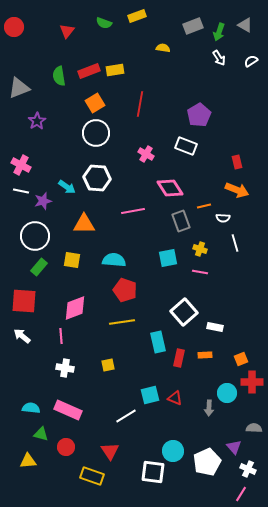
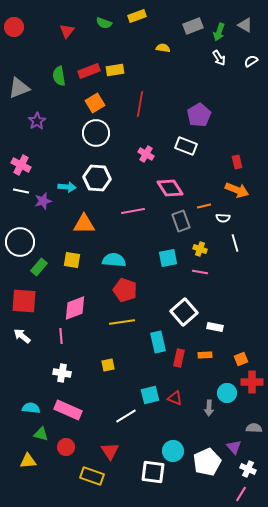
cyan arrow at (67, 187): rotated 30 degrees counterclockwise
white circle at (35, 236): moved 15 px left, 6 px down
white cross at (65, 368): moved 3 px left, 5 px down
